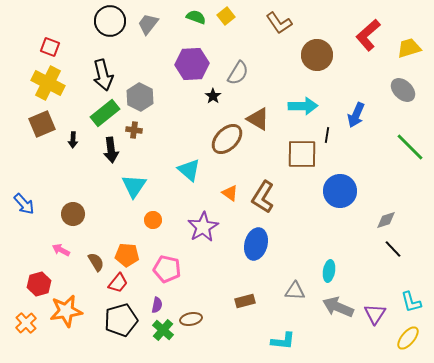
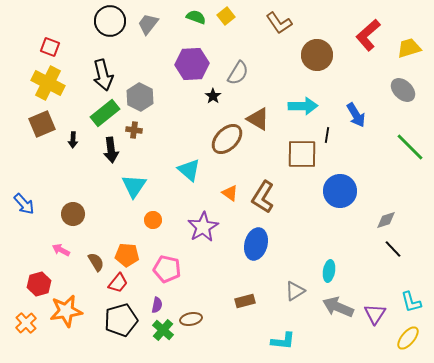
blue arrow at (356, 115): rotated 55 degrees counterclockwise
gray triangle at (295, 291): rotated 35 degrees counterclockwise
